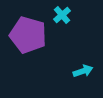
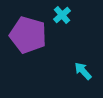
cyan arrow: rotated 114 degrees counterclockwise
